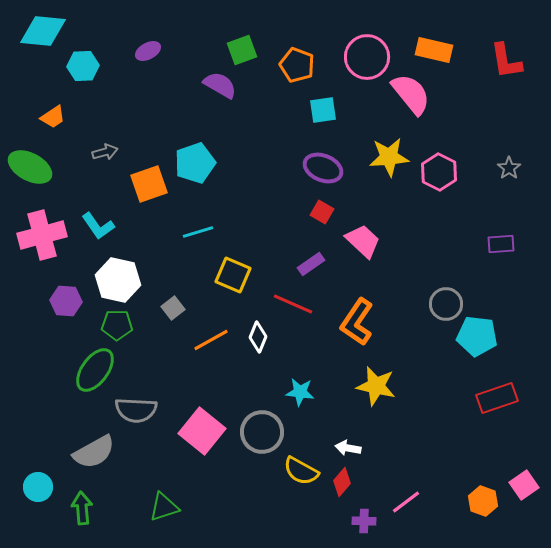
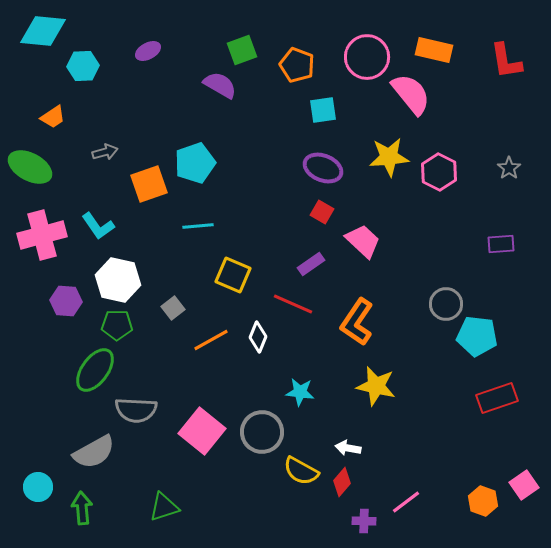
cyan line at (198, 232): moved 6 px up; rotated 12 degrees clockwise
